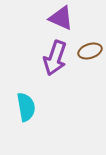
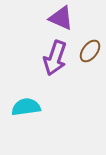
brown ellipse: rotated 35 degrees counterclockwise
cyan semicircle: rotated 88 degrees counterclockwise
